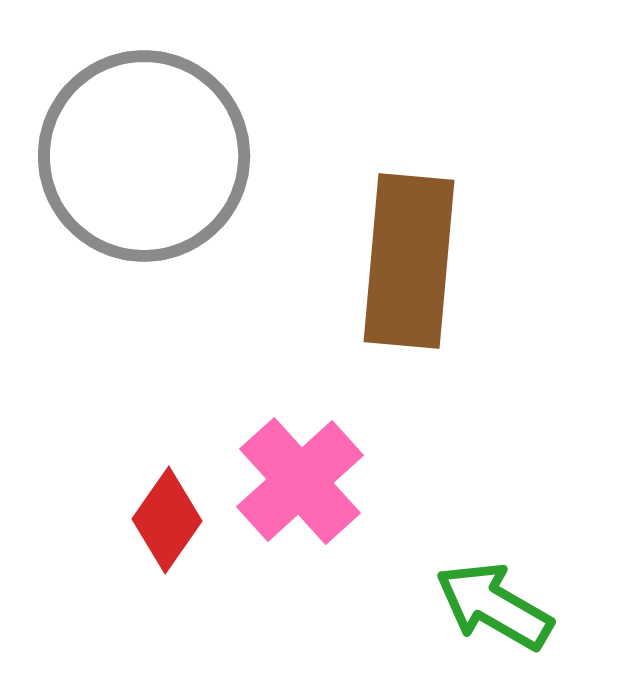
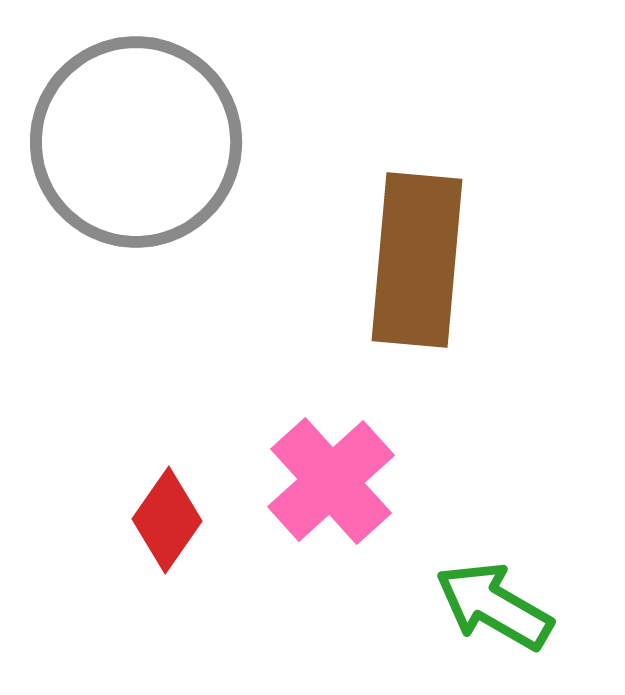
gray circle: moved 8 px left, 14 px up
brown rectangle: moved 8 px right, 1 px up
pink cross: moved 31 px right
